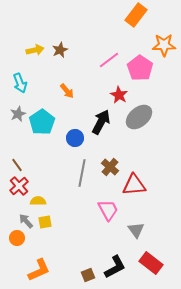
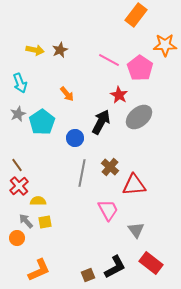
orange star: moved 1 px right
yellow arrow: rotated 24 degrees clockwise
pink line: rotated 65 degrees clockwise
orange arrow: moved 3 px down
